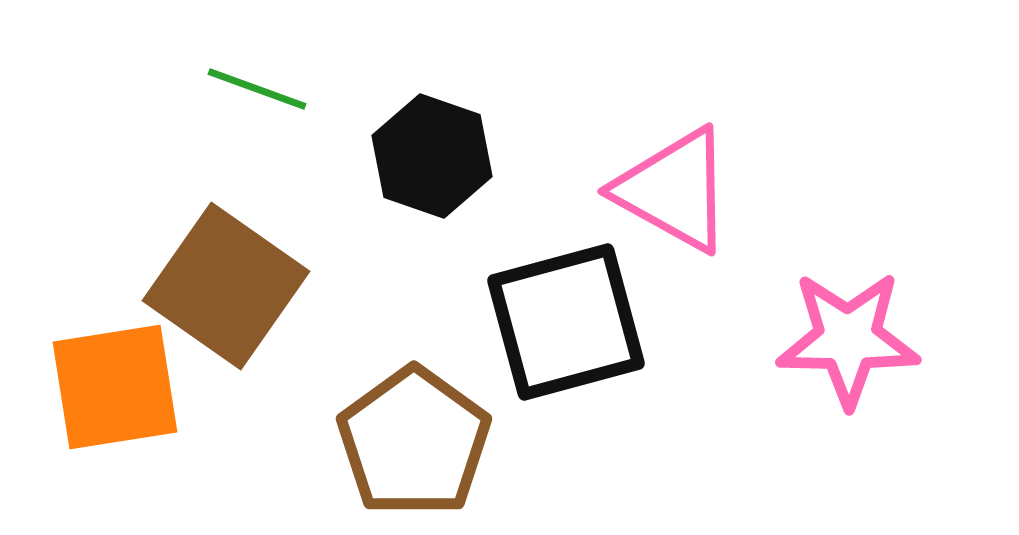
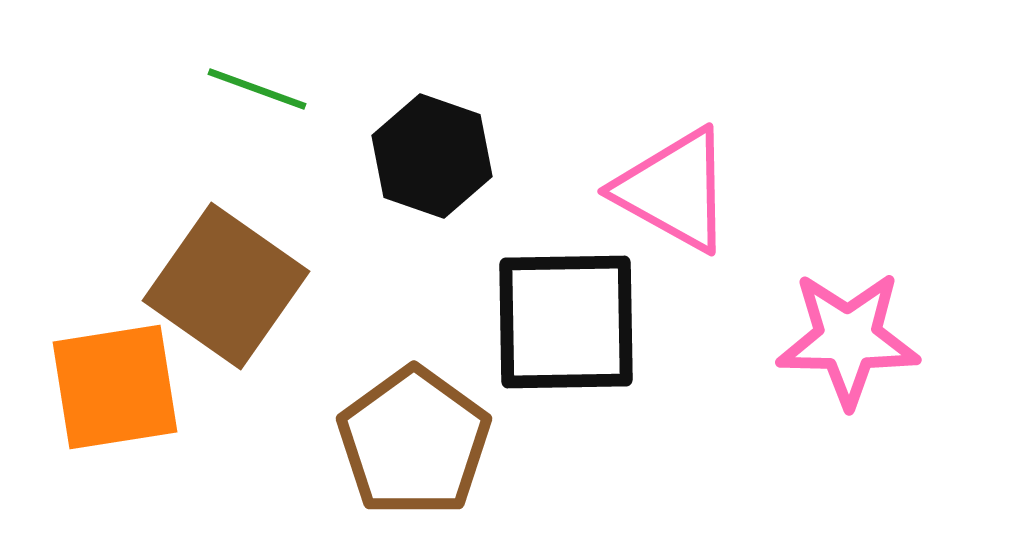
black square: rotated 14 degrees clockwise
